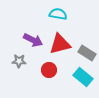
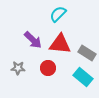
cyan semicircle: rotated 54 degrees counterclockwise
purple arrow: rotated 18 degrees clockwise
red triangle: rotated 20 degrees clockwise
gray star: moved 1 px left, 7 px down
red circle: moved 1 px left, 2 px up
